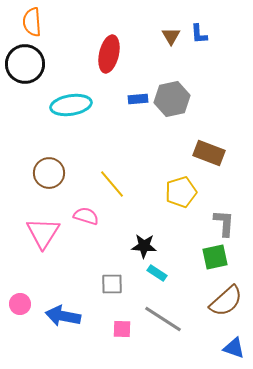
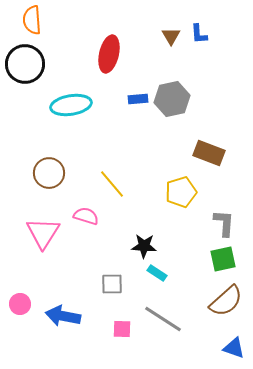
orange semicircle: moved 2 px up
green square: moved 8 px right, 2 px down
